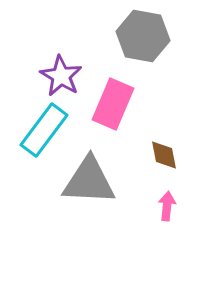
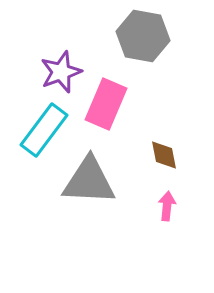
purple star: moved 4 px up; rotated 21 degrees clockwise
pink rectangle: moved 7 px left
